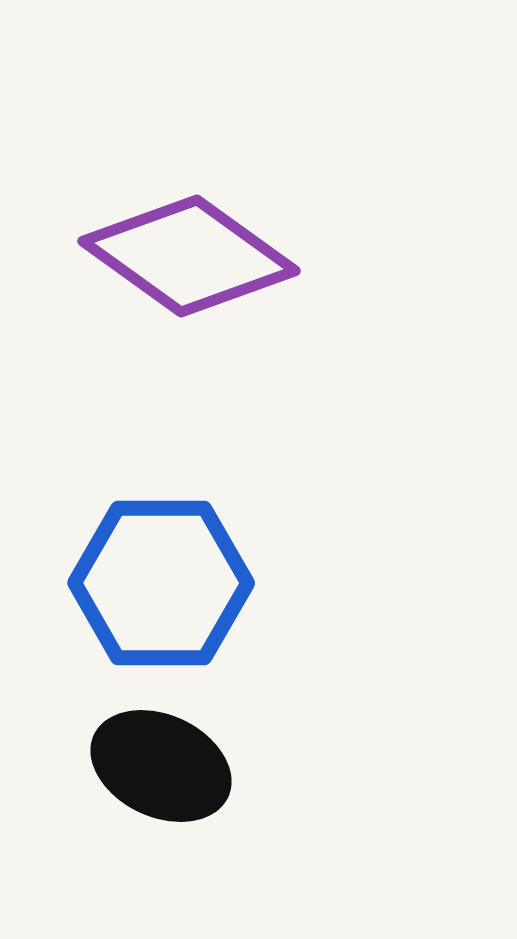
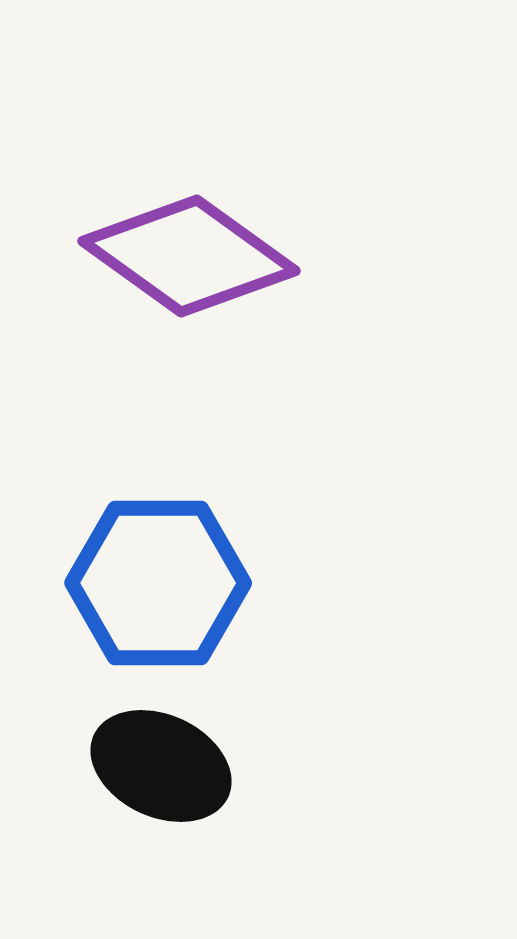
blue hexagon: moved 3 px left
